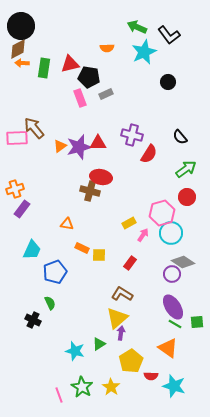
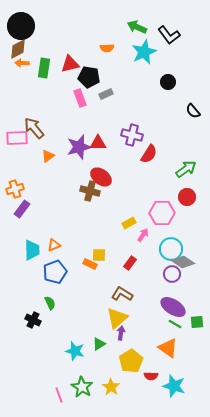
black semicircle at (180, 137): moved 13 px right, 26 px up
orange triangle at (60, 146): moved 12 px left, 10 px down
red ellipse at (101, 177): rotated 25 degrees clockwise
pink hexagon at (162, 213): rotated 15 degrees clockwise
orange triangle at (67, 224): moved 13 px left, 21 px down; rotated 32 degrees counterclockwise
cyan circle at (171, 233): moved 16 px down
orange rectangle at (82, 248): moved 8 px right, 16 px down
cyan trapezoid at (32, 250): rotated 25 degrees counterclockwise
purple ellipse at (173, 307): rotated 25 degrees counterclockwise
